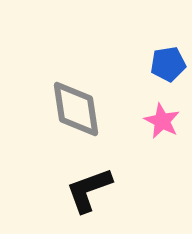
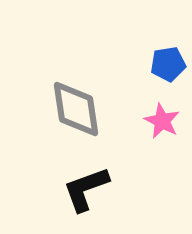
black L-shape: moved 3 px left, 1 px up
